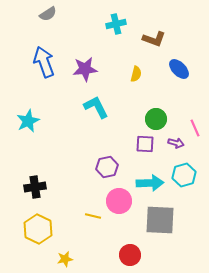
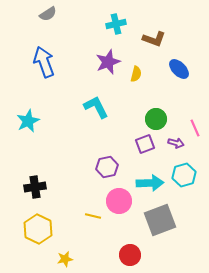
purple star: moved 23 px right, 7 px up; rotated 15 degrees counterclockwise
purple square: rotated 24 degrees counterclockwise
gray square: rotated 24 degrees counterclockwise
